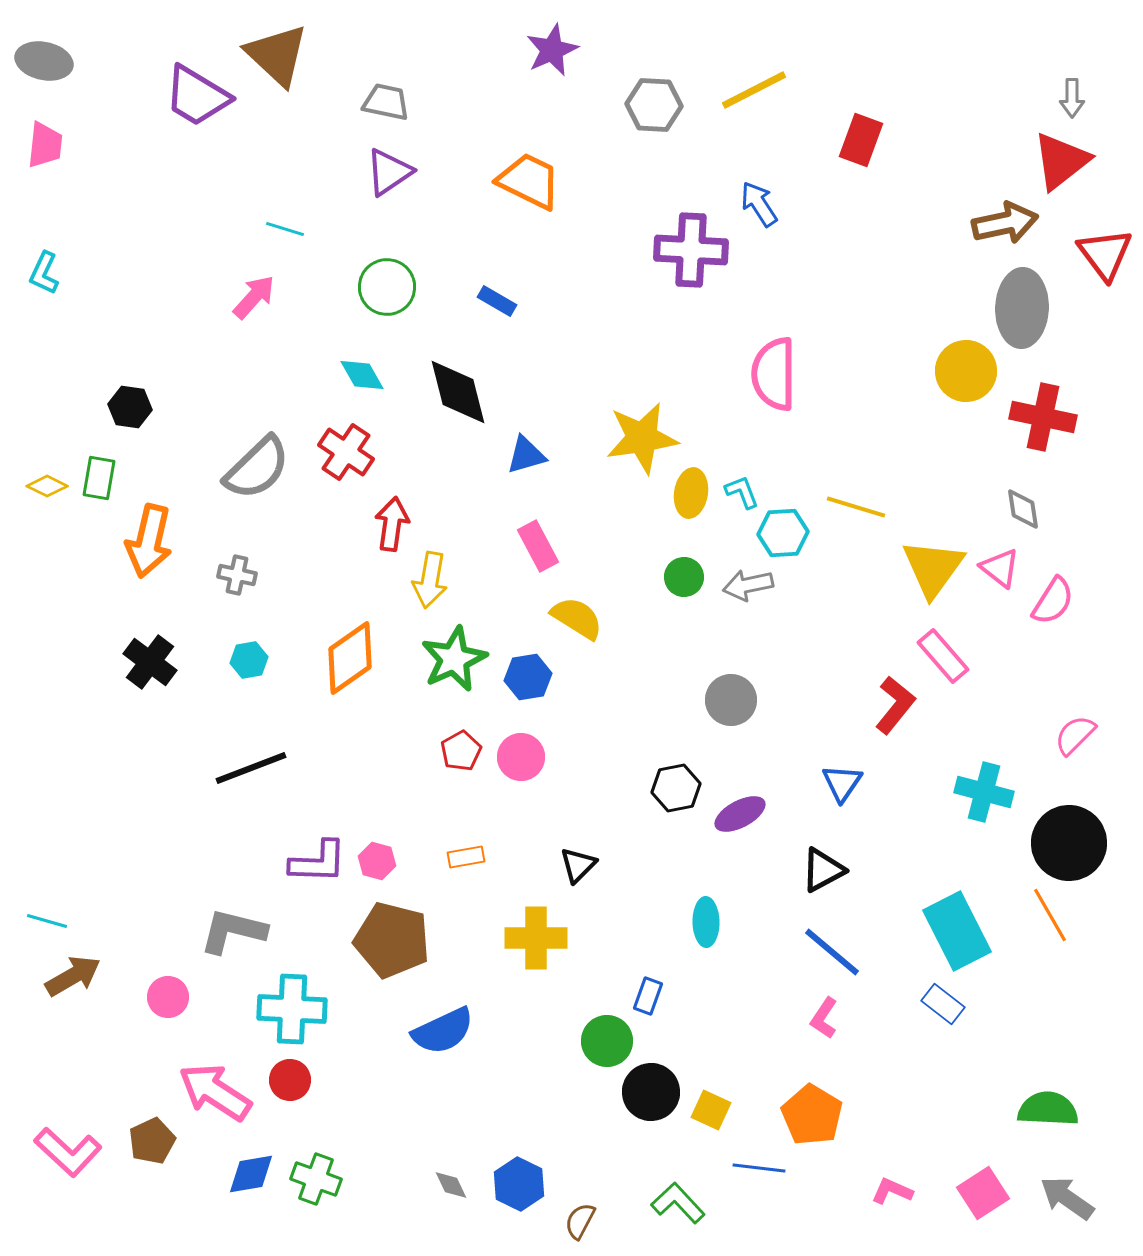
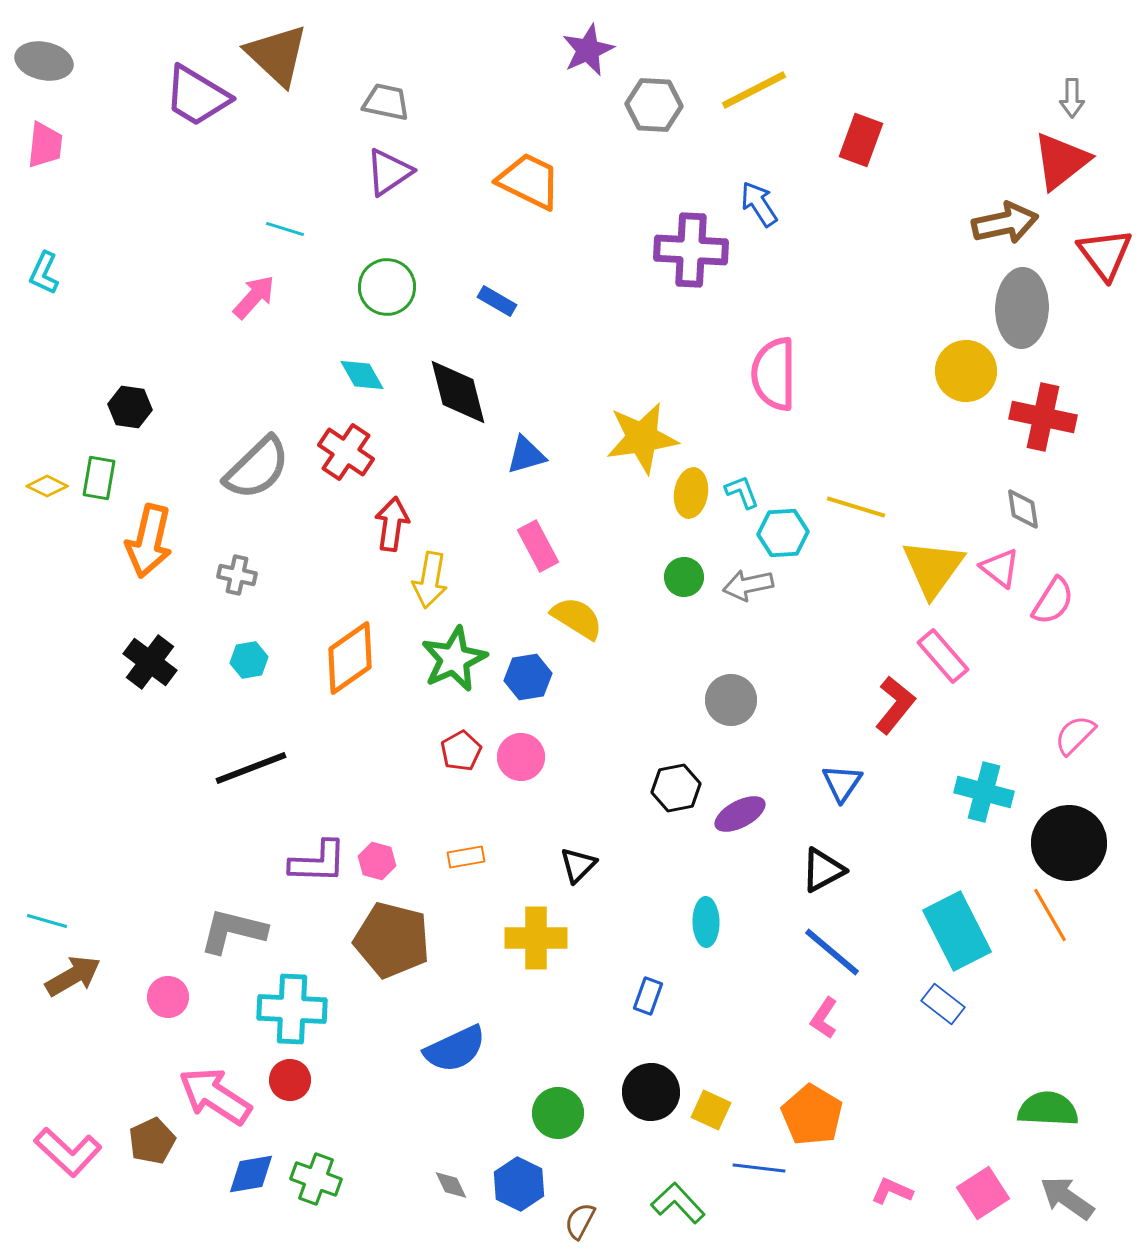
purple star at (552, 50): moved 36 px right
blue semicircle at (443, 1031): moved 12 px right, 18 px down
green circle at (607, 1041): moved 49 px left, 72 px down
pink arrow at (215, 1092): moved 4 px down
